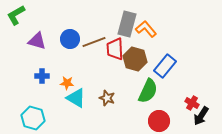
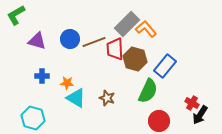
gray rectangle: rotated 30 degrees clockwise
black arrow: moved 1 px left, 1 px up
